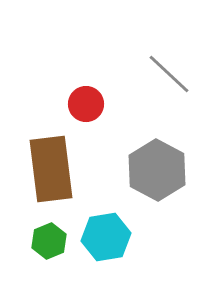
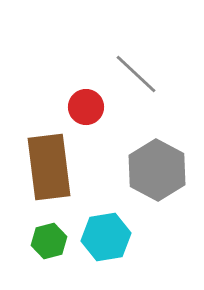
gray line: moved 33 px left
red circle: moved 3 px down
brown rectangle: moved 2 px left, 2 px up
green hexagon: rotated 8 degrees clockwise
